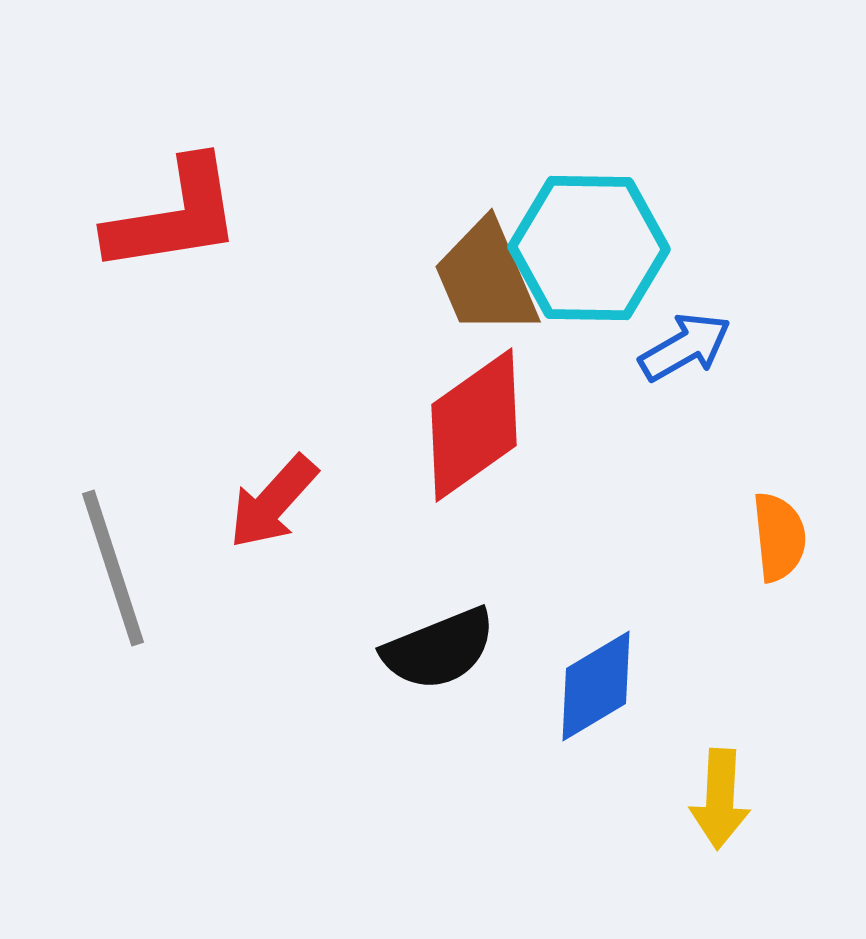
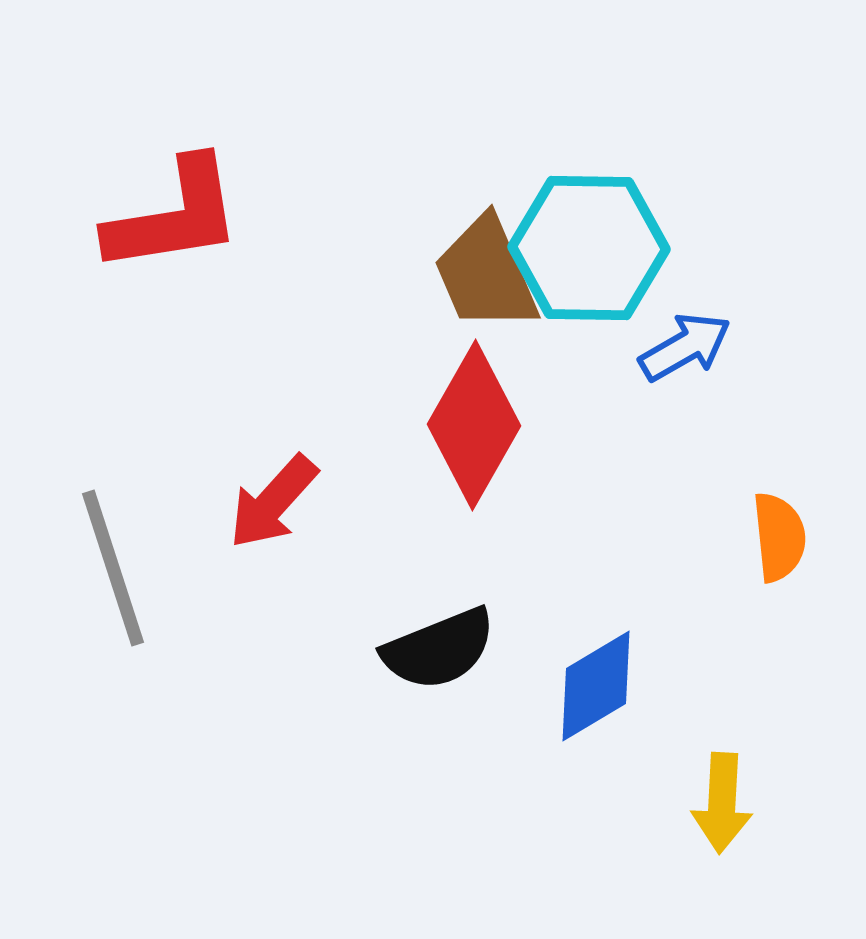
brown trapezoid: moved 4 px up
red diamond: rotated 25 degrees counterclockwise
yellow arrow: moved 2 px right, 4 px down
